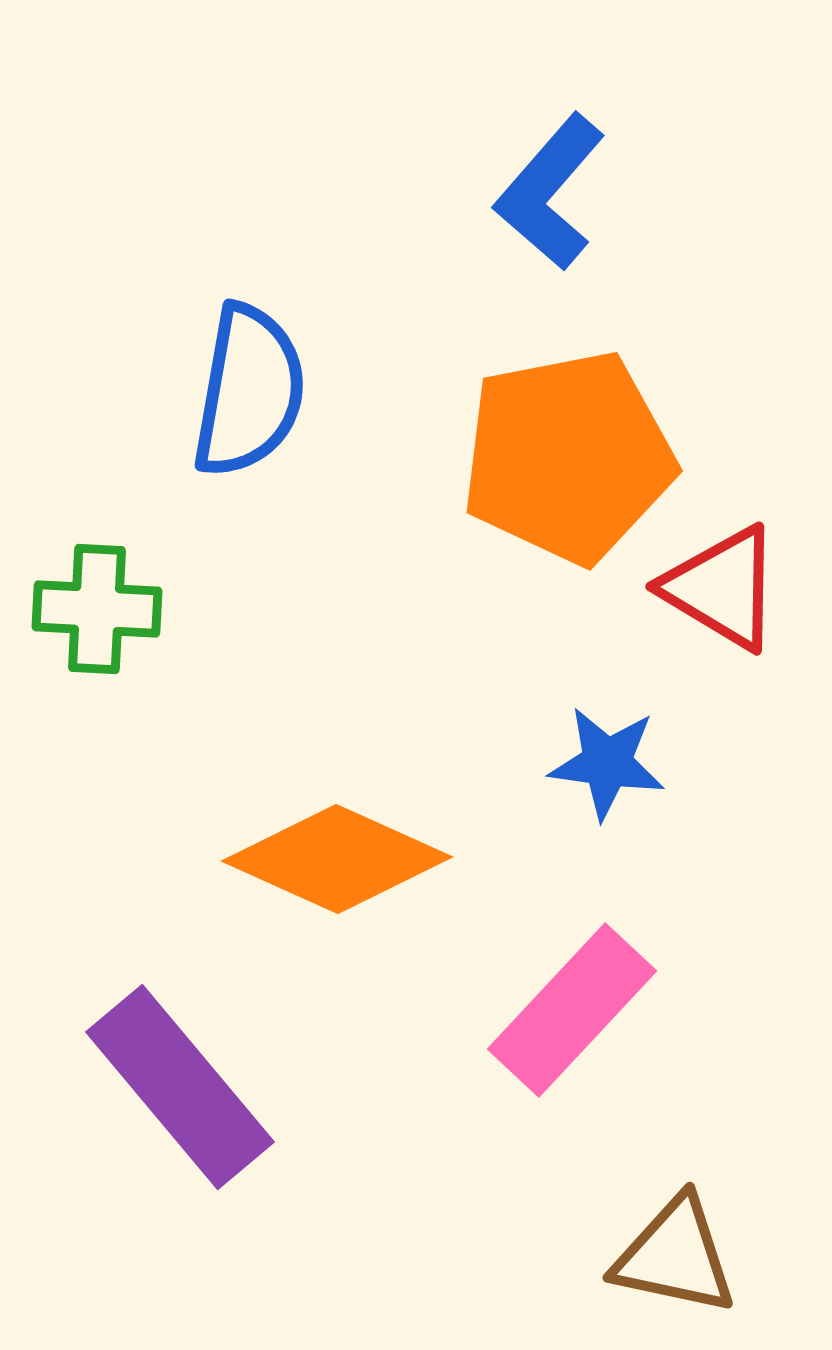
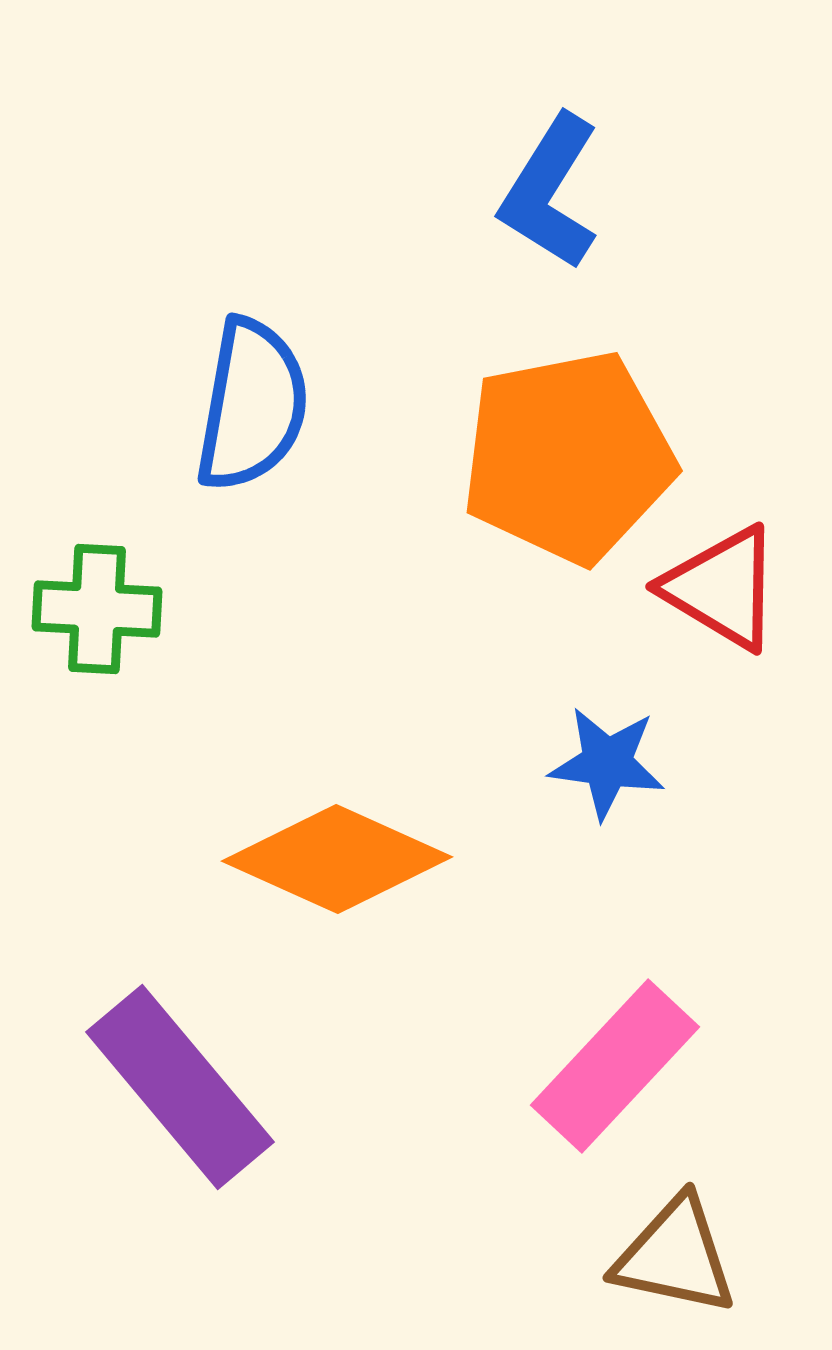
blue L-shape: rotated 9 degrees counterclockwise
blue semicircle: moved 3 px right, 14 px down
pink rectangle: moved 43 px right, 56 px down
